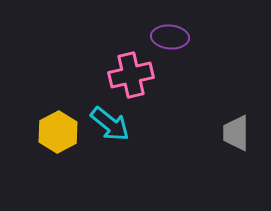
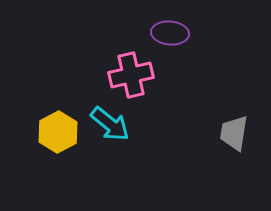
purple ellipse: moved 4 px up
gray trapezoid: moved 2 px left; rotated 9 degrees clockwise
